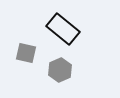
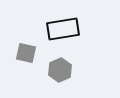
black rectangle: rotated 48 degrees counterclockwise
